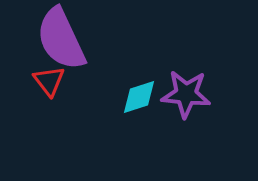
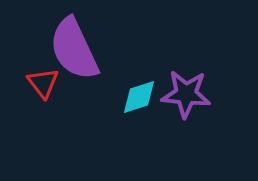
purple semicircle: moved 13 px right, 10 px down
red triangle: moved 6 px left, 2 px down
